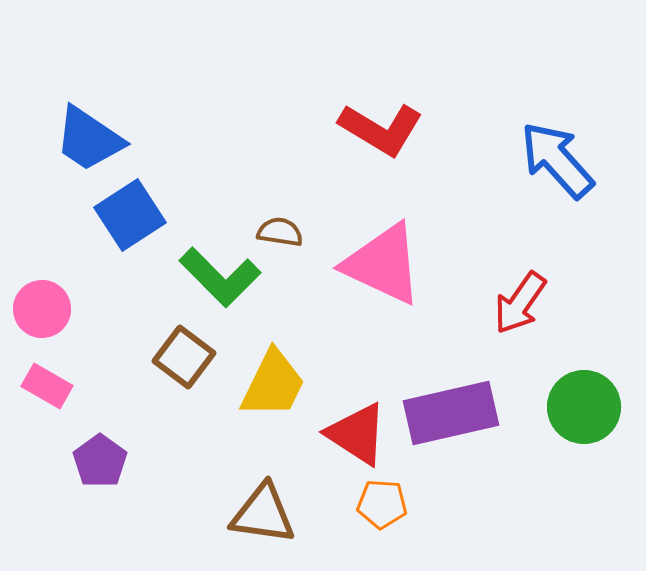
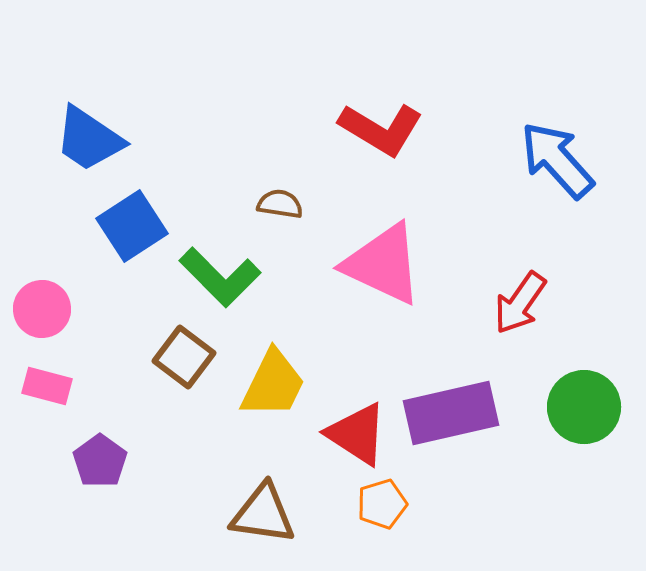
blue square: moved 2 px right, 11 px down
brown semicircle: moved 28 px up
pink rectangle: rotated 15 degrees counterclockwise
orange pentagon: rotated 21 degrees counterclockwise
